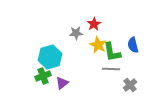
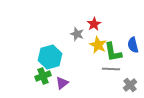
gray star: moved 1 px right, 1 px down; rotated 24 degrees clockwise
green L-shape: moved 1 px right
